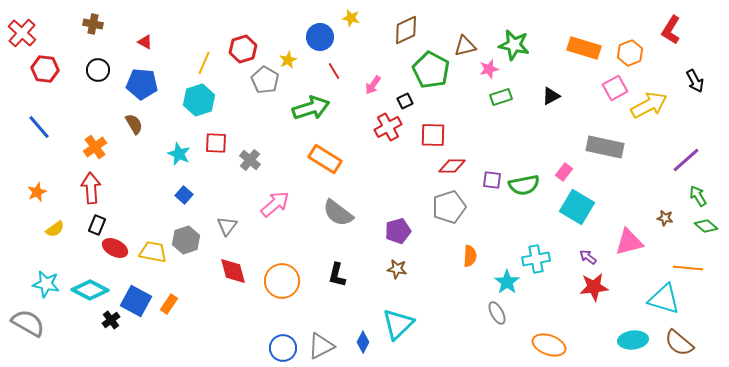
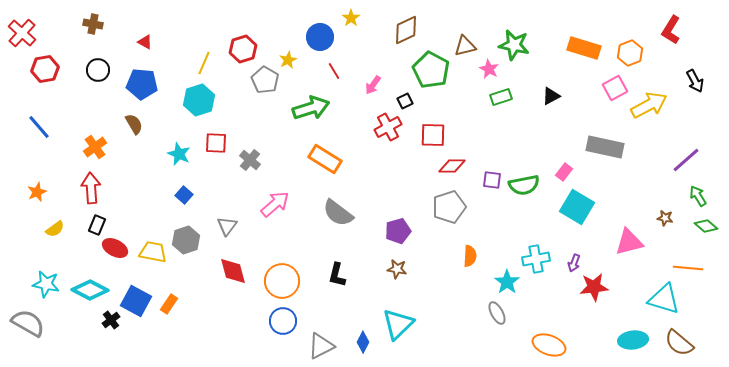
yellow star at (351, 18): rotated 24 degrees clockwise
red hexagon at (45, 69): rotated 16 degrees counterclockwise
pink star at (489, 69): rotated 30 degrees counterclockwise
purple arrow at (588, 257): moved 14 px left, 6 px down; rotated 108 degrees counterclockwise
blue circle at (283, 348): moved 27 px up
